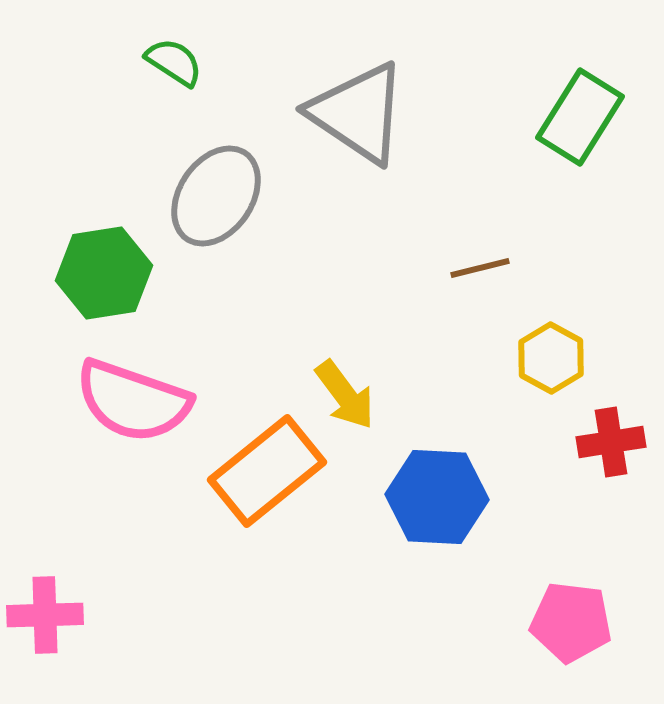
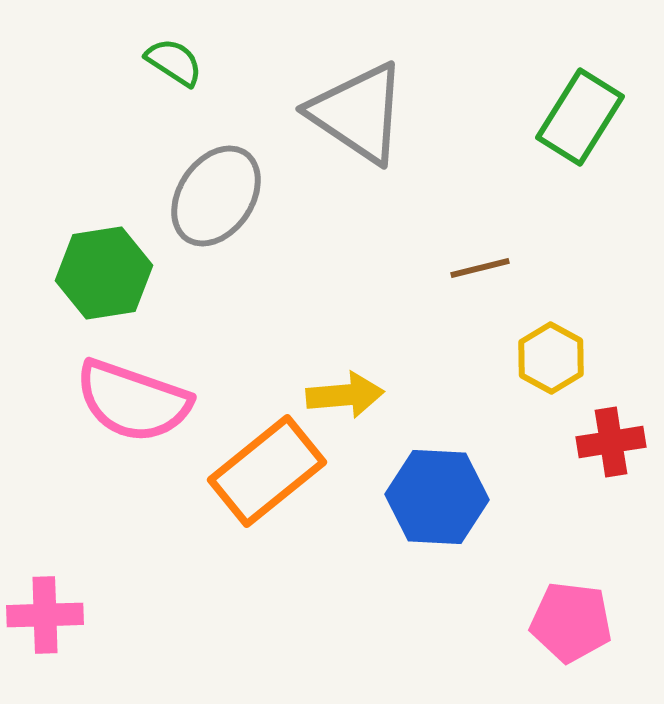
yellow arrow: rotated 58 degrees counterclockwise
